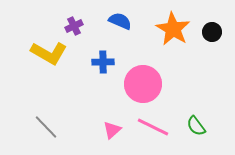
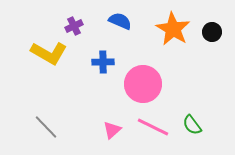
green semicircle: moved 4 px left, 1 px up
